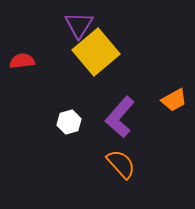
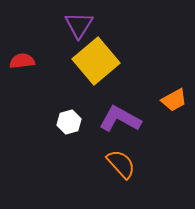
yellow square: moved 9 px down
purple L-shape: moved 2 px down; rotated 78 degrees clockwise
